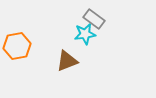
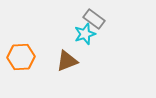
cyan star: rotated 10 degrees counterclockwise
orange hexagon: moved 4 px right, 11 px down; rotated 8 degrees clockwise
